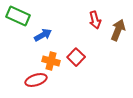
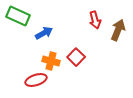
blue arrow: moved 1 px right, 2 px up
